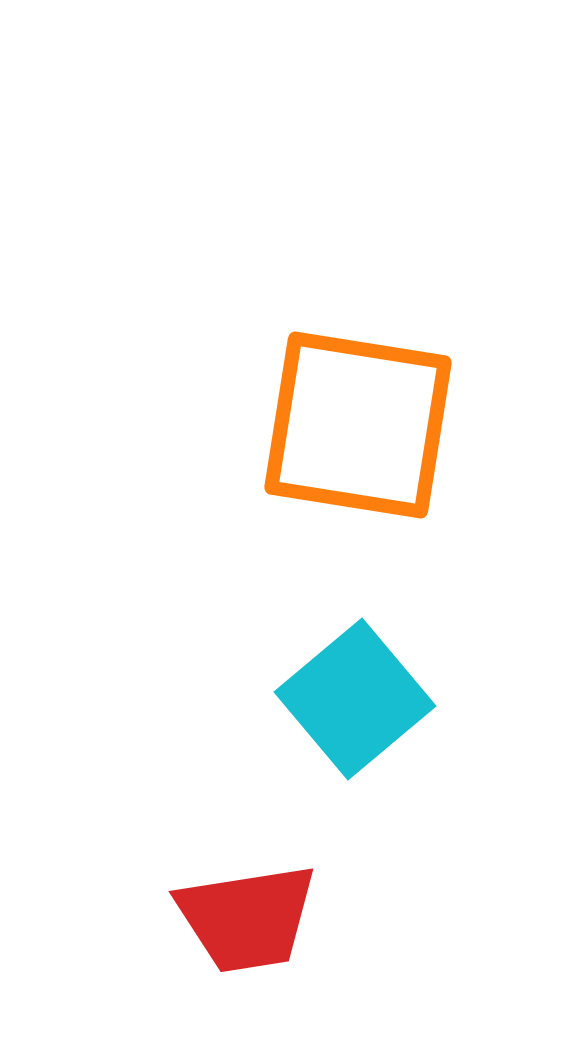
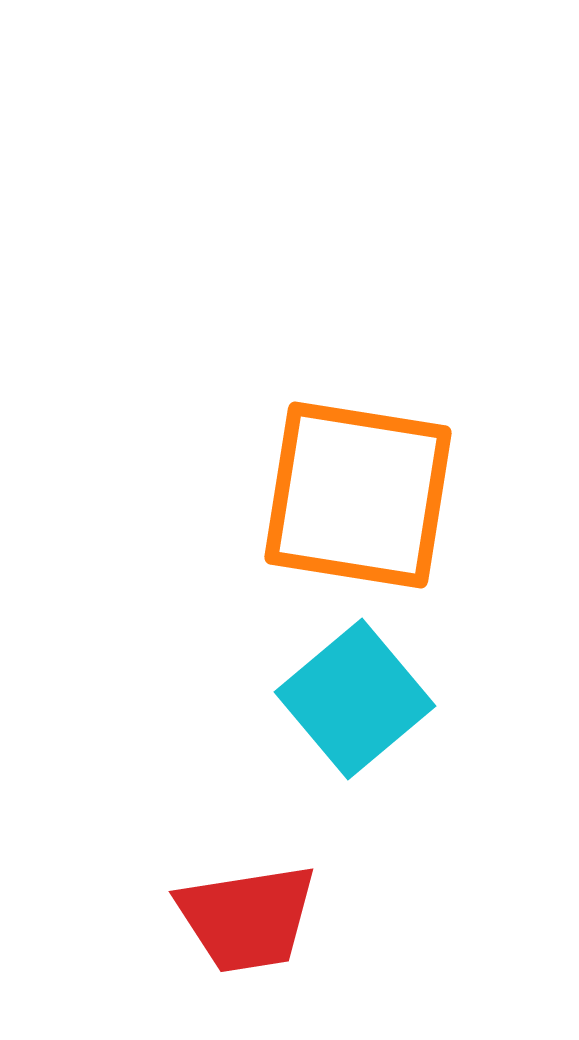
orange square: moved 70 px down
